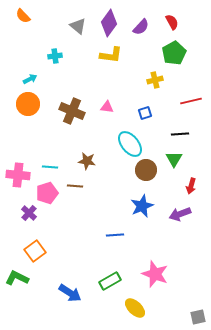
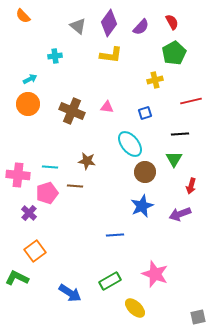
brown circle: moved 1 px left, 2 px down
